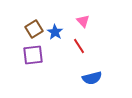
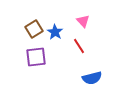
purple square: moved 3 px right, 2 px down
